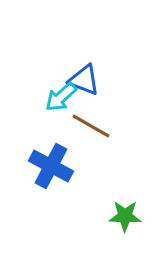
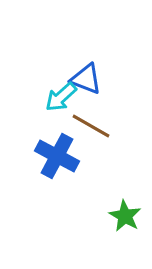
blue triangle: moved 2 px right, 1 px up
blue cross: moved 6 px right, 10 px up
green star: rotated 28 degrees clockwise
